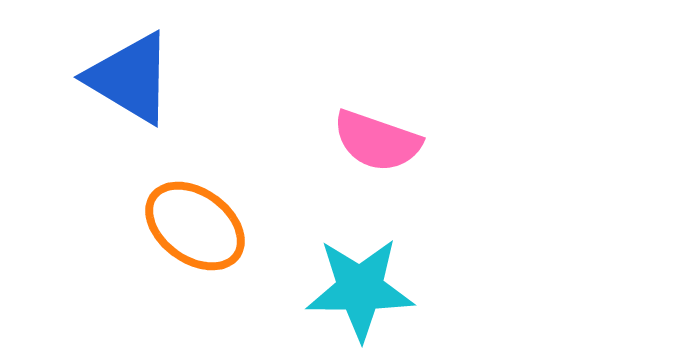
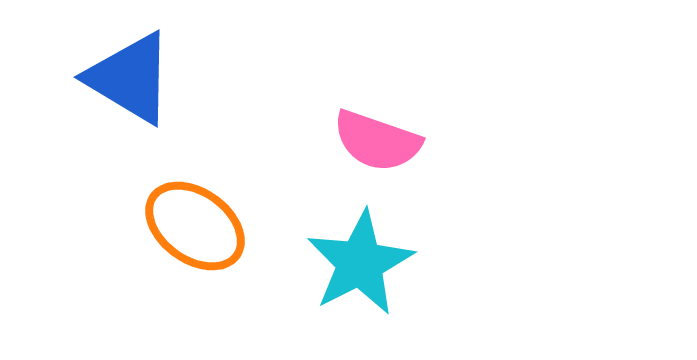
cyan star: moved 26 px up; rotated 27 degrees counterclockwise
